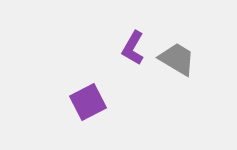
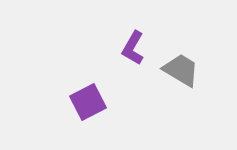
gray trapezoid: moved 4 px right, 11 px down
